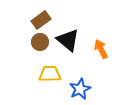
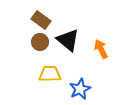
brown rectangle: rotated 72 degrees clockwise
